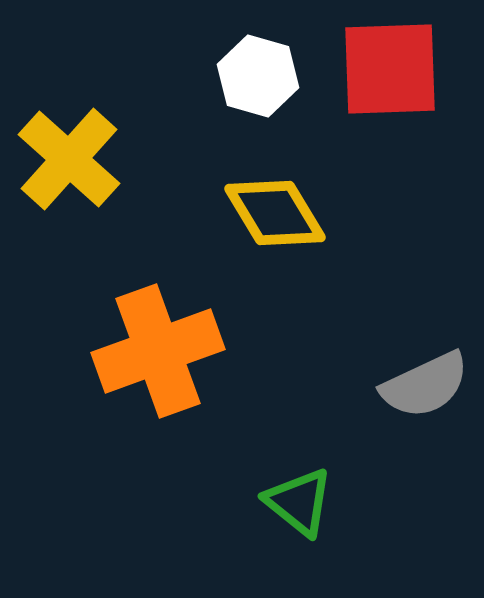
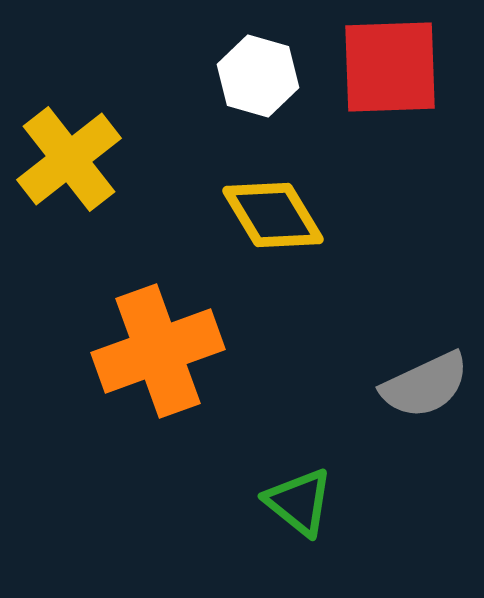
red square: moved 2 px up
yellow cross: rotated 10 degrees clockwise
yellow diamond: moved 2 px left, 2 px down
